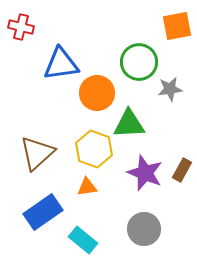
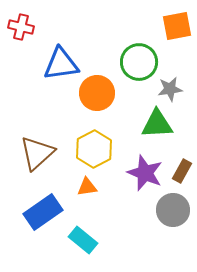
green triangle: moved 28 px right
yellow hexagon: rotated 12 degrees clockwise
brown rectangle: moved 1 px down
gray circle: moved 29 px right, 19 px up
